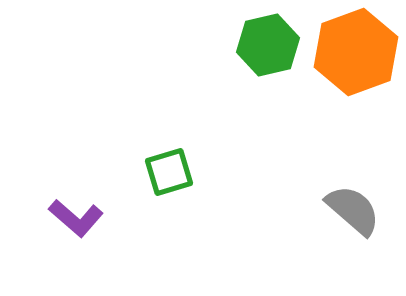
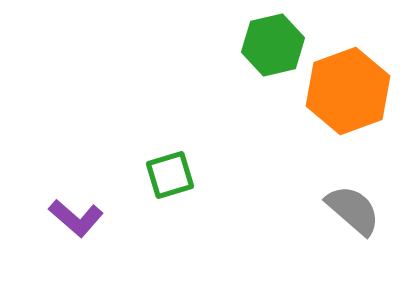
green hexagon: moved 5 px right
orange hexagon: moved 8 px left, 39 px down
green square: moved 1 px right, 3 px down
